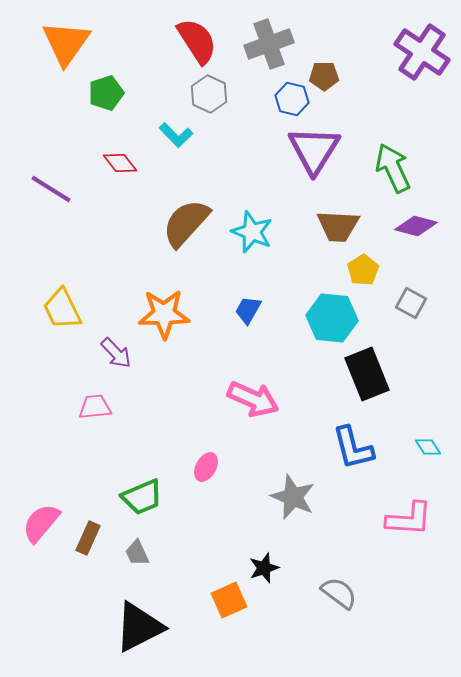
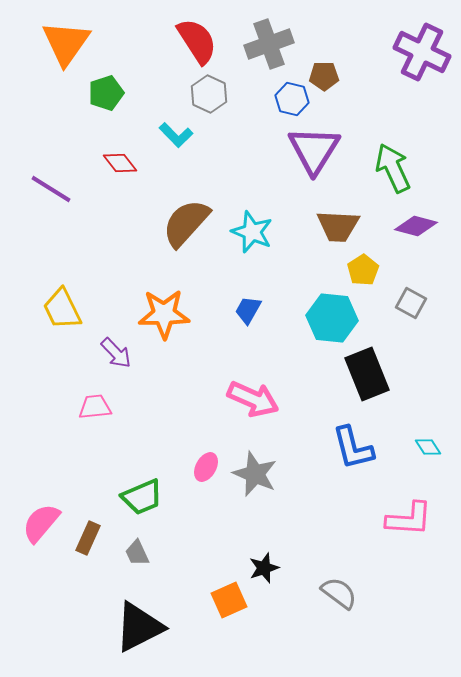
purple cross: rotated 8 degrees counterclockwise
gray star: moved 38 px left, 23 px up
